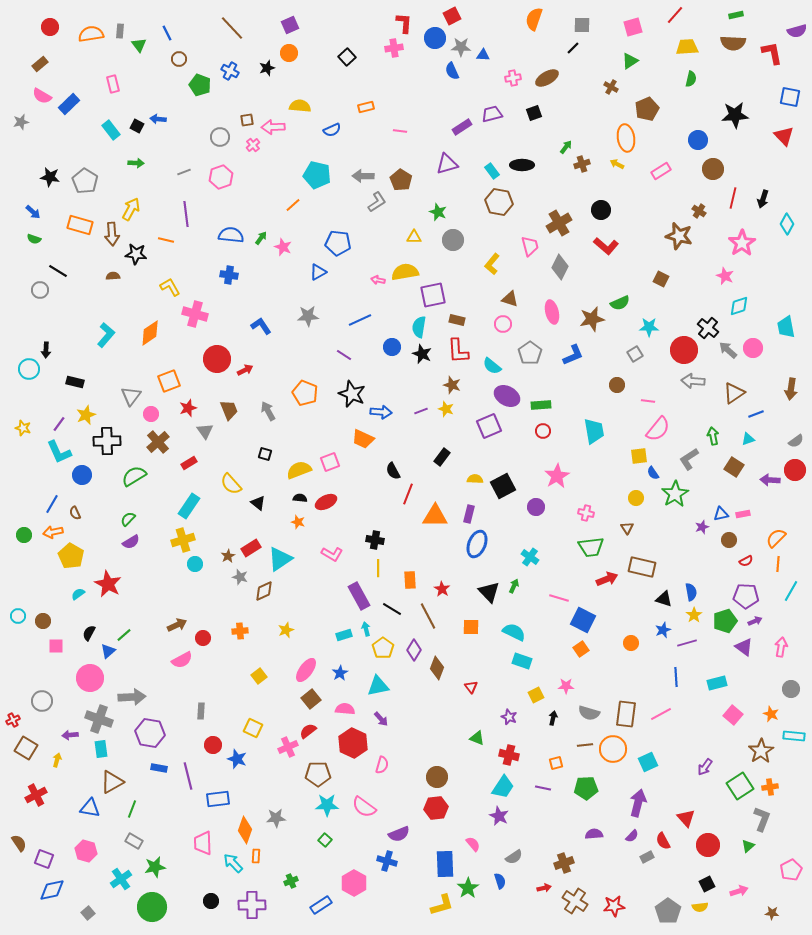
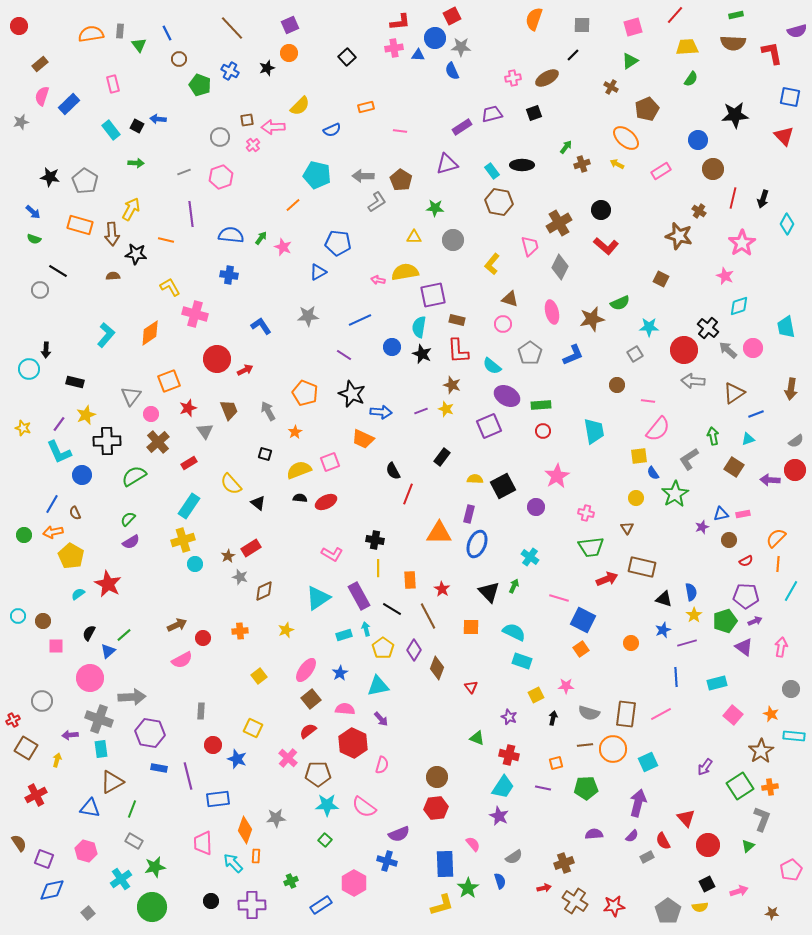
red L-shape at (404, 23): moved 4 px left, 1 px up; rotated 80 degrees clockwise
red circle at (50, 27): moved 31 px left, 1 px up
black line at (573, 48): moved 7 px down
blue triangle at (483, 55): moved 65 px left
green semicircle at (691, 79): rotated 21 degrees clockwise
pink semicircle at (42, 96): rotated 78 degrees clockwise
yellow semicircle at (300, 106): rotated 130 degrees clockwise
orange ellipse at (626, 138): rotated 40 degrees counterclockwise
green star at (438, 212): moved 3 px left, 4 px up; rotated 18 degrees counterclockwise
purple line at (186, 214): moved 5 px right
orange triangle at (435, 516): moved 4 px right, 17 px down
orange star at (298, 522): moved 3 px left, 90 px up; rotated 24 degrees clockwise
cyan triangle at (280, 559): moved 38 px right, 39 px down
pink cross at (288, 747): moved 11 px down; rotated 24 degrees counterclockwise
